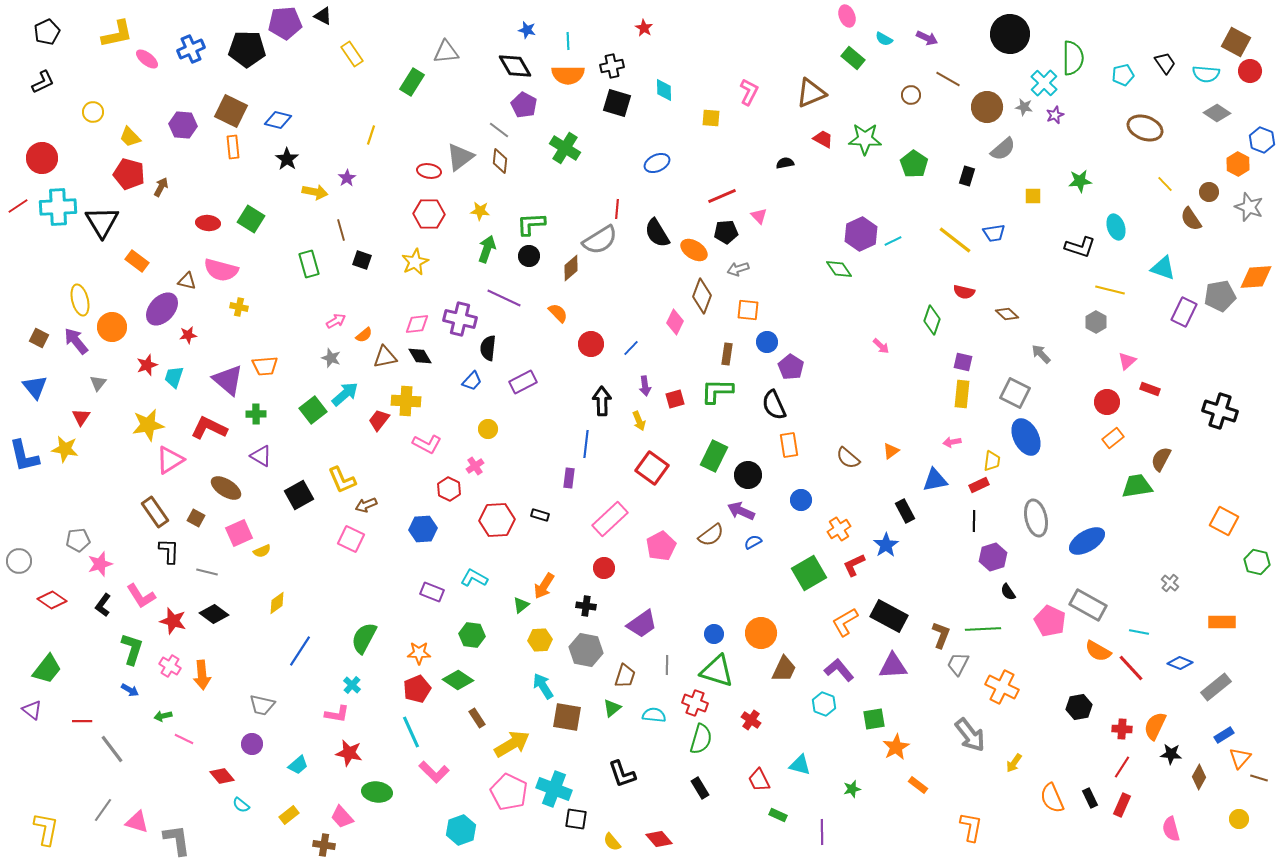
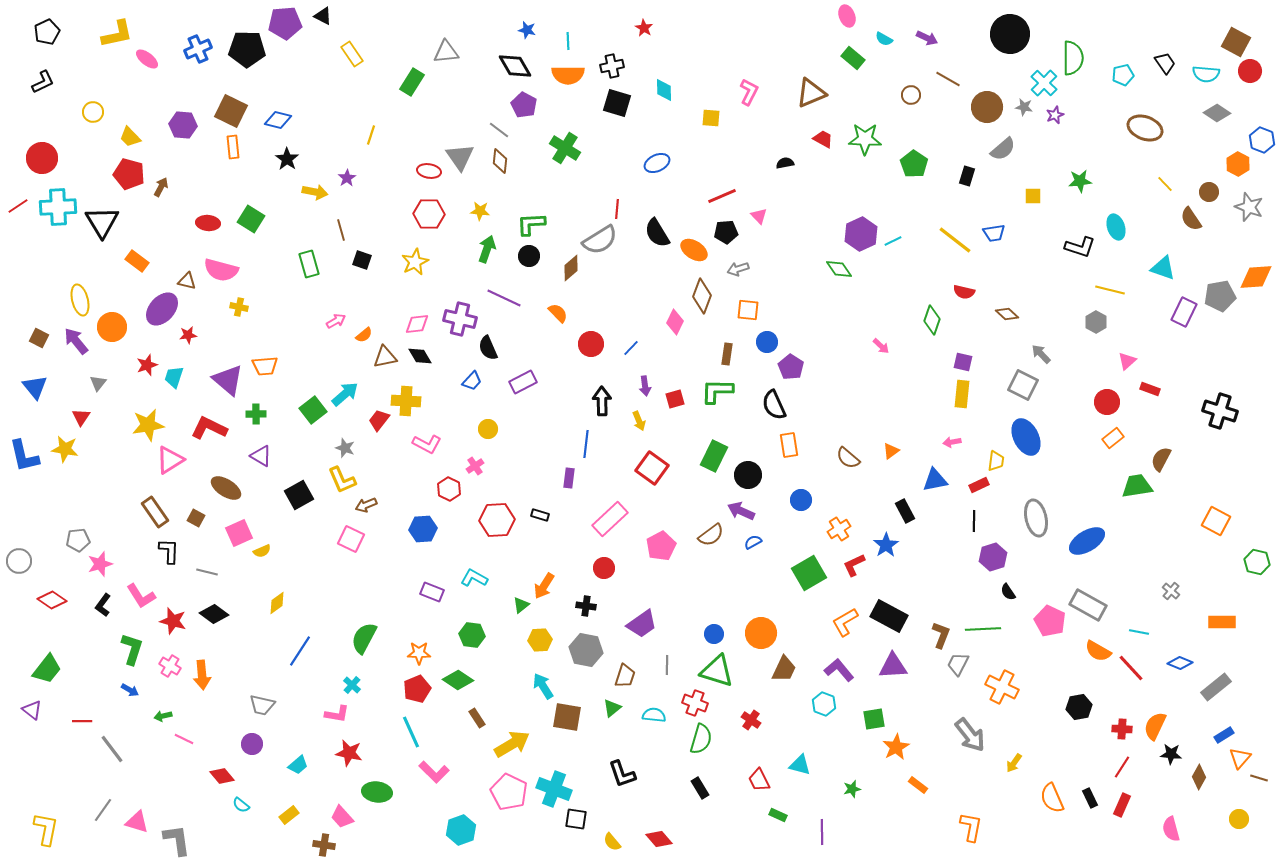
blue cross at (191, 49): moved 7 px right
gray triangle at (460, 157): rotated 28 degrees counterclockwise
black semicircle at (488, 348): rotated 30 degrees counterclockwise
gray star at (331, 358): moved 14 px right, 90 px down
gray square at (1015, 393): moved 8 px right, 8 px up
yellow trapezoid at (992, 461): moved 4 px right
orange square at (1224, 521): moved 8 px left
gray cross at (1170, 583): moved 1 px right, 8 px down
